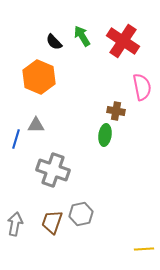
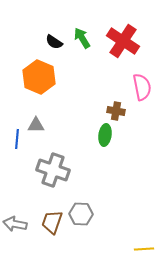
green arrow: moved 2 px down
black semicircle: rotated 12 degrees counterclockwise
blue line: moved 1 px right; rotated 12 degrees counterclockwise
gray hexagon: rotated 15 degrees clockwise
gray arrow: rotated 90 degrees counterclockwise
